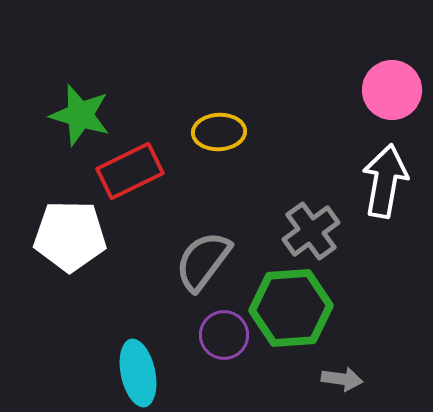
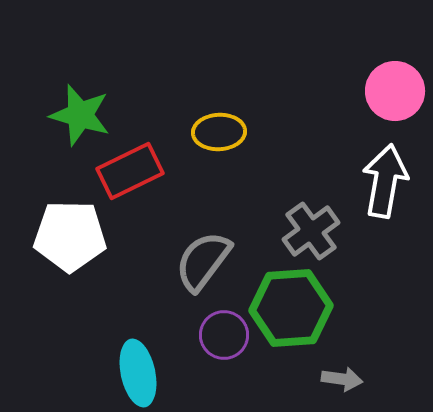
pink circle: moved 3 px right, 1 px down
